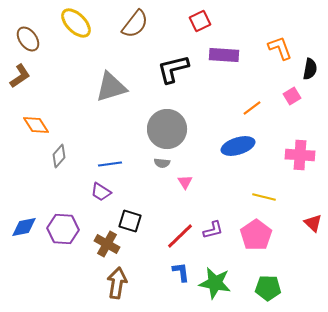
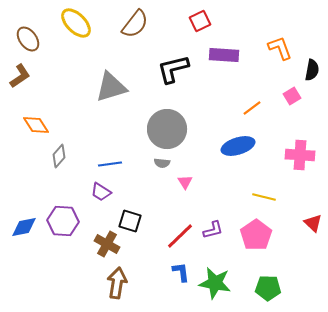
black semicircle: moved 2 px right, 1 px down
purple hexagon: moved 8 px up
